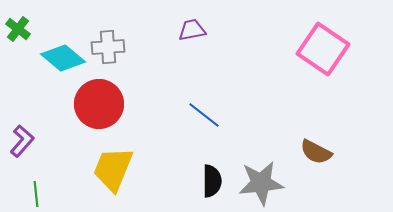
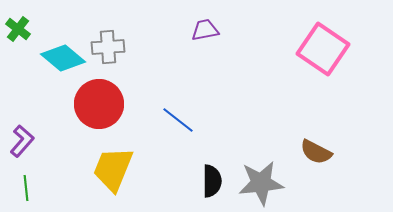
purple trapezoid: moved 13 px right
blue line: moved 26 px left, 5 px down
green line: moved 10 px left, 6 px up
